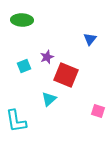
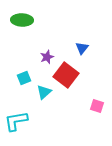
blue triangle: moved 8 px left, 9 px down
cyan square: moved 12 px down
red square: rotated 15 degrees clockwise
cyan triangle: moved 5 px left, 7 px up
pink square: moved 1 px left, 5 px up
cyan L-shape: rotated 90 degrees clockwise
